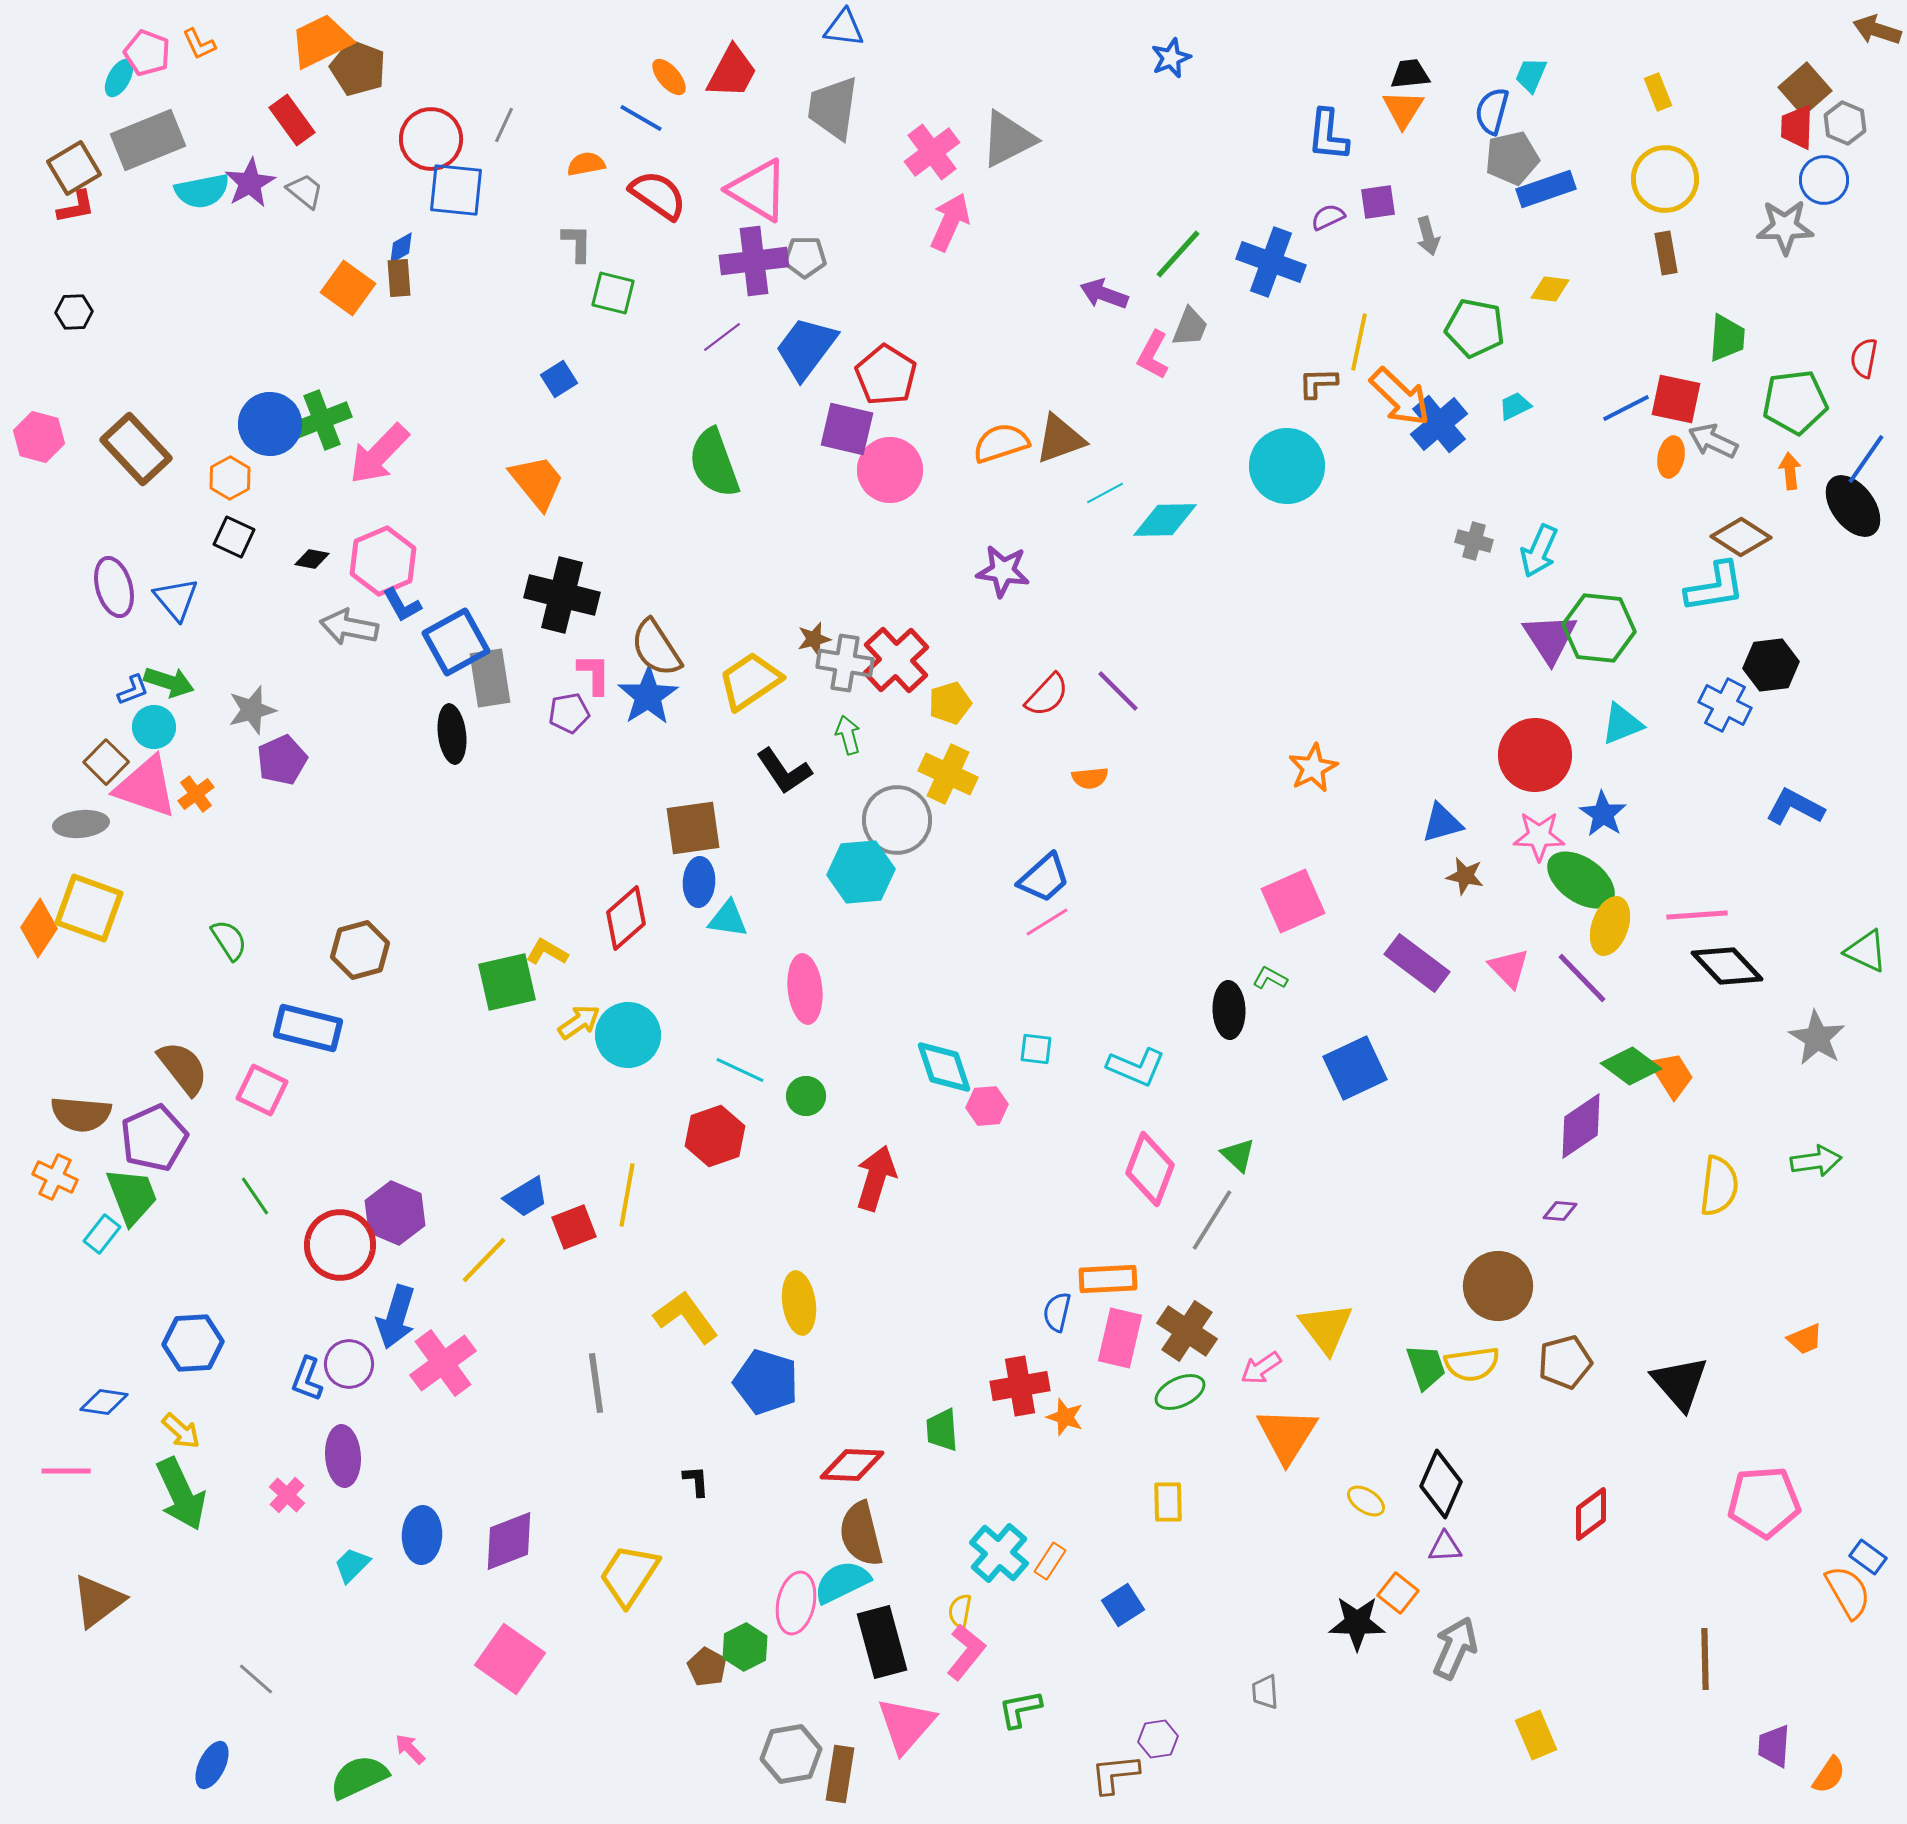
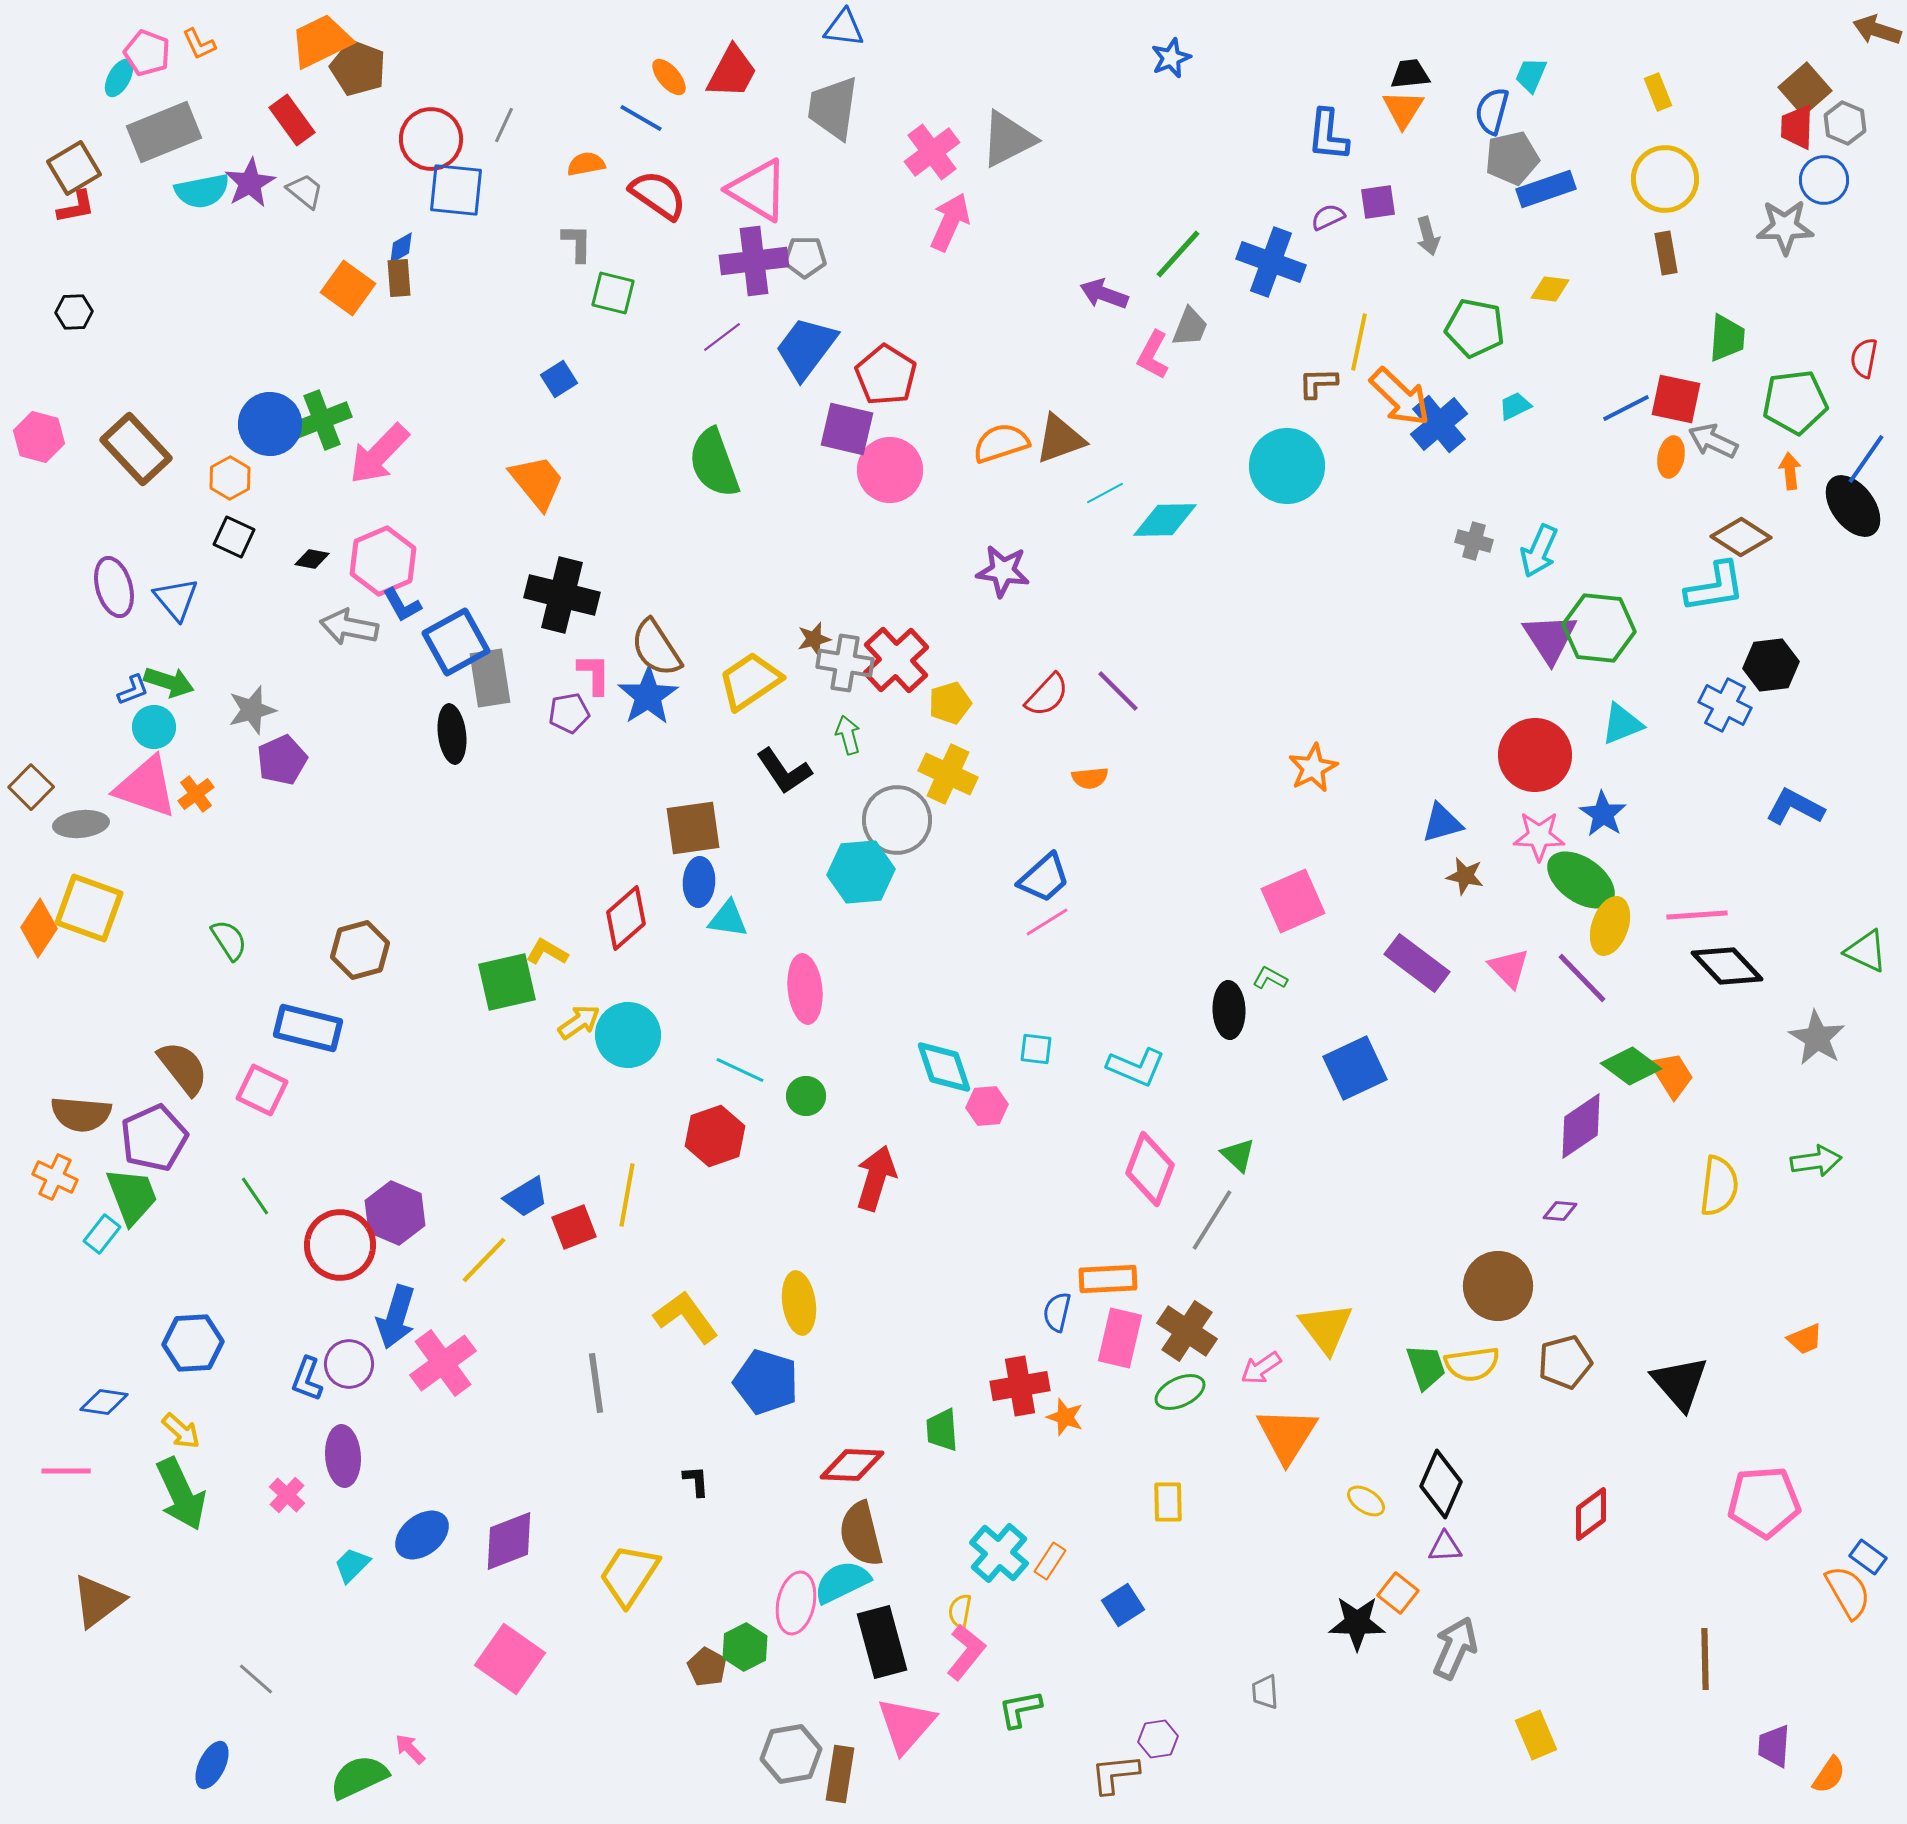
gray rectangle at (148, 140): moved 16 px right, 8 px up
brown square at (106, 762): moved 75 px left, 25 px down
blue ellipse at (422, 1535): rotated 50 degrees clockwise
